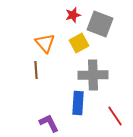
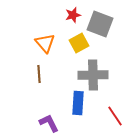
brown line: moved 3 px right, 4 px down
